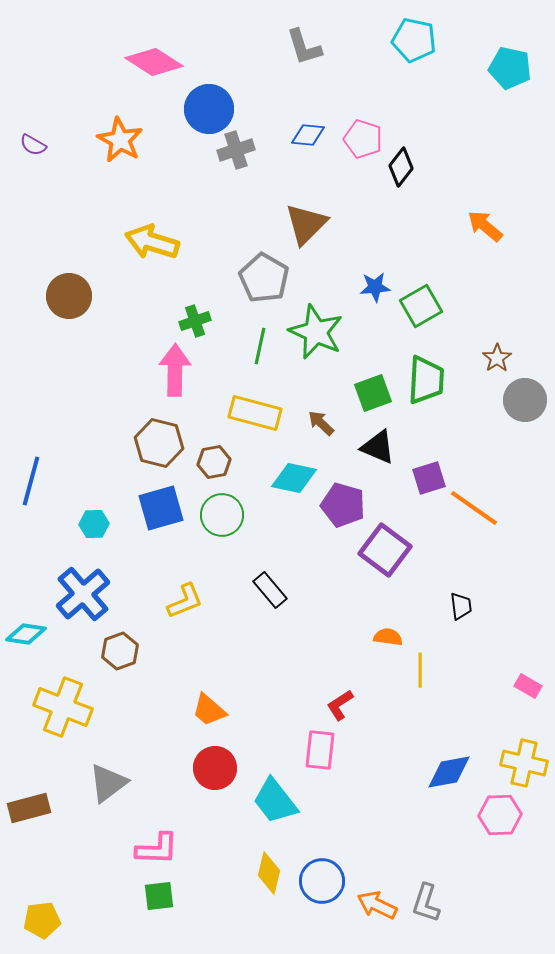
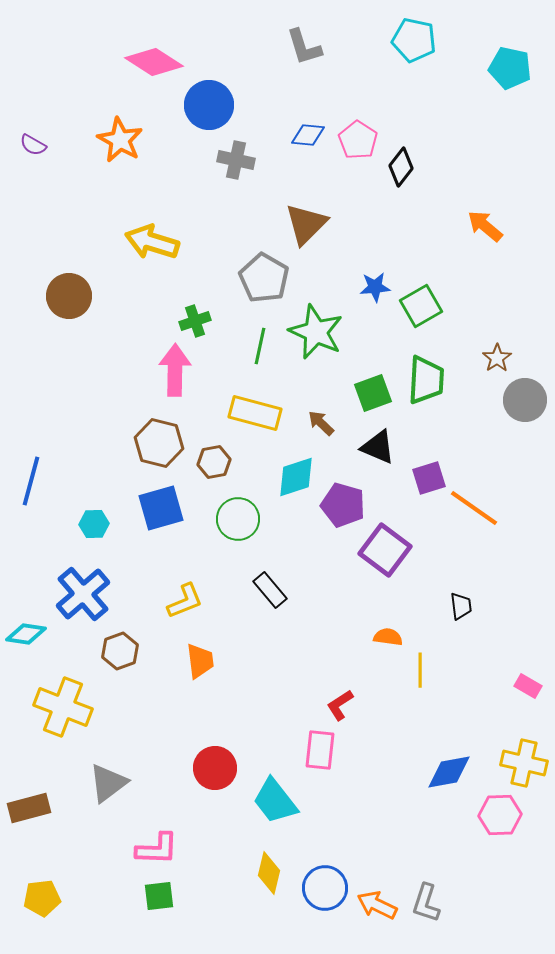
blue circle at (209, 109): moved 4 px up
pink pentagon at (363, 139): moved 5 px left, 1 px down; rotated 15 degrees clockwise
gray cross at (236, 150): moved 10 px down; rotated 30 degrees clockwise
cyan diamond at (294, 478): moved 2 px right, 1 px up; rotated 30 degrees counterclockwise
green circle at (222, 515): moved 16 px right, 4 px down
orange trapezoid at (209, 710): moved 9 px left, 49 px up; rotated 138 degrees counterclockwise
blue circle at (322, 881): moved 3 px right, 7 px down
yellow pentagon at (42, 920): moved 22 px up
